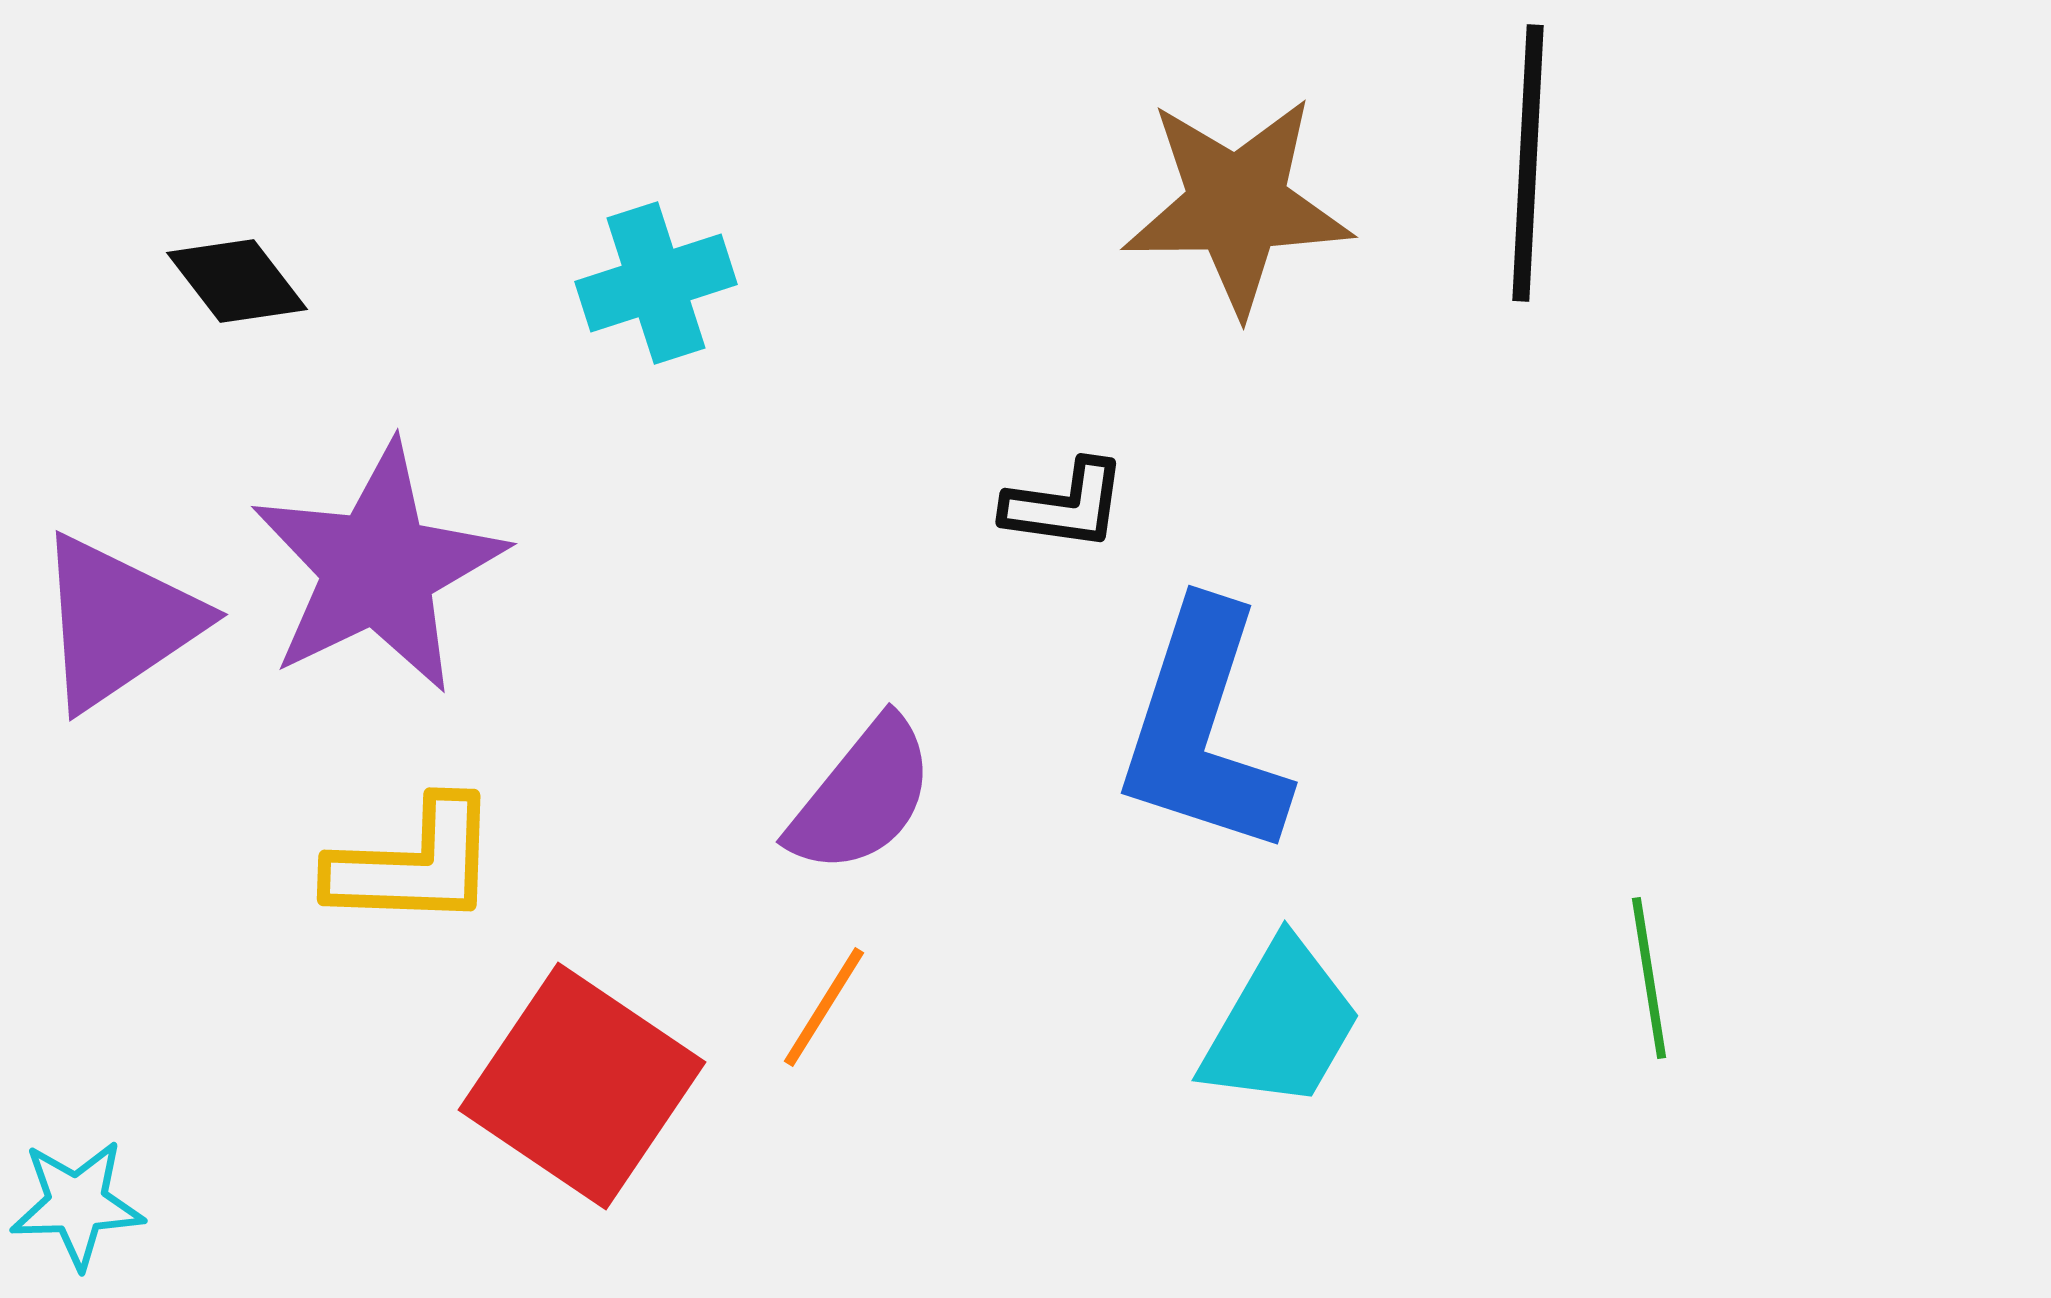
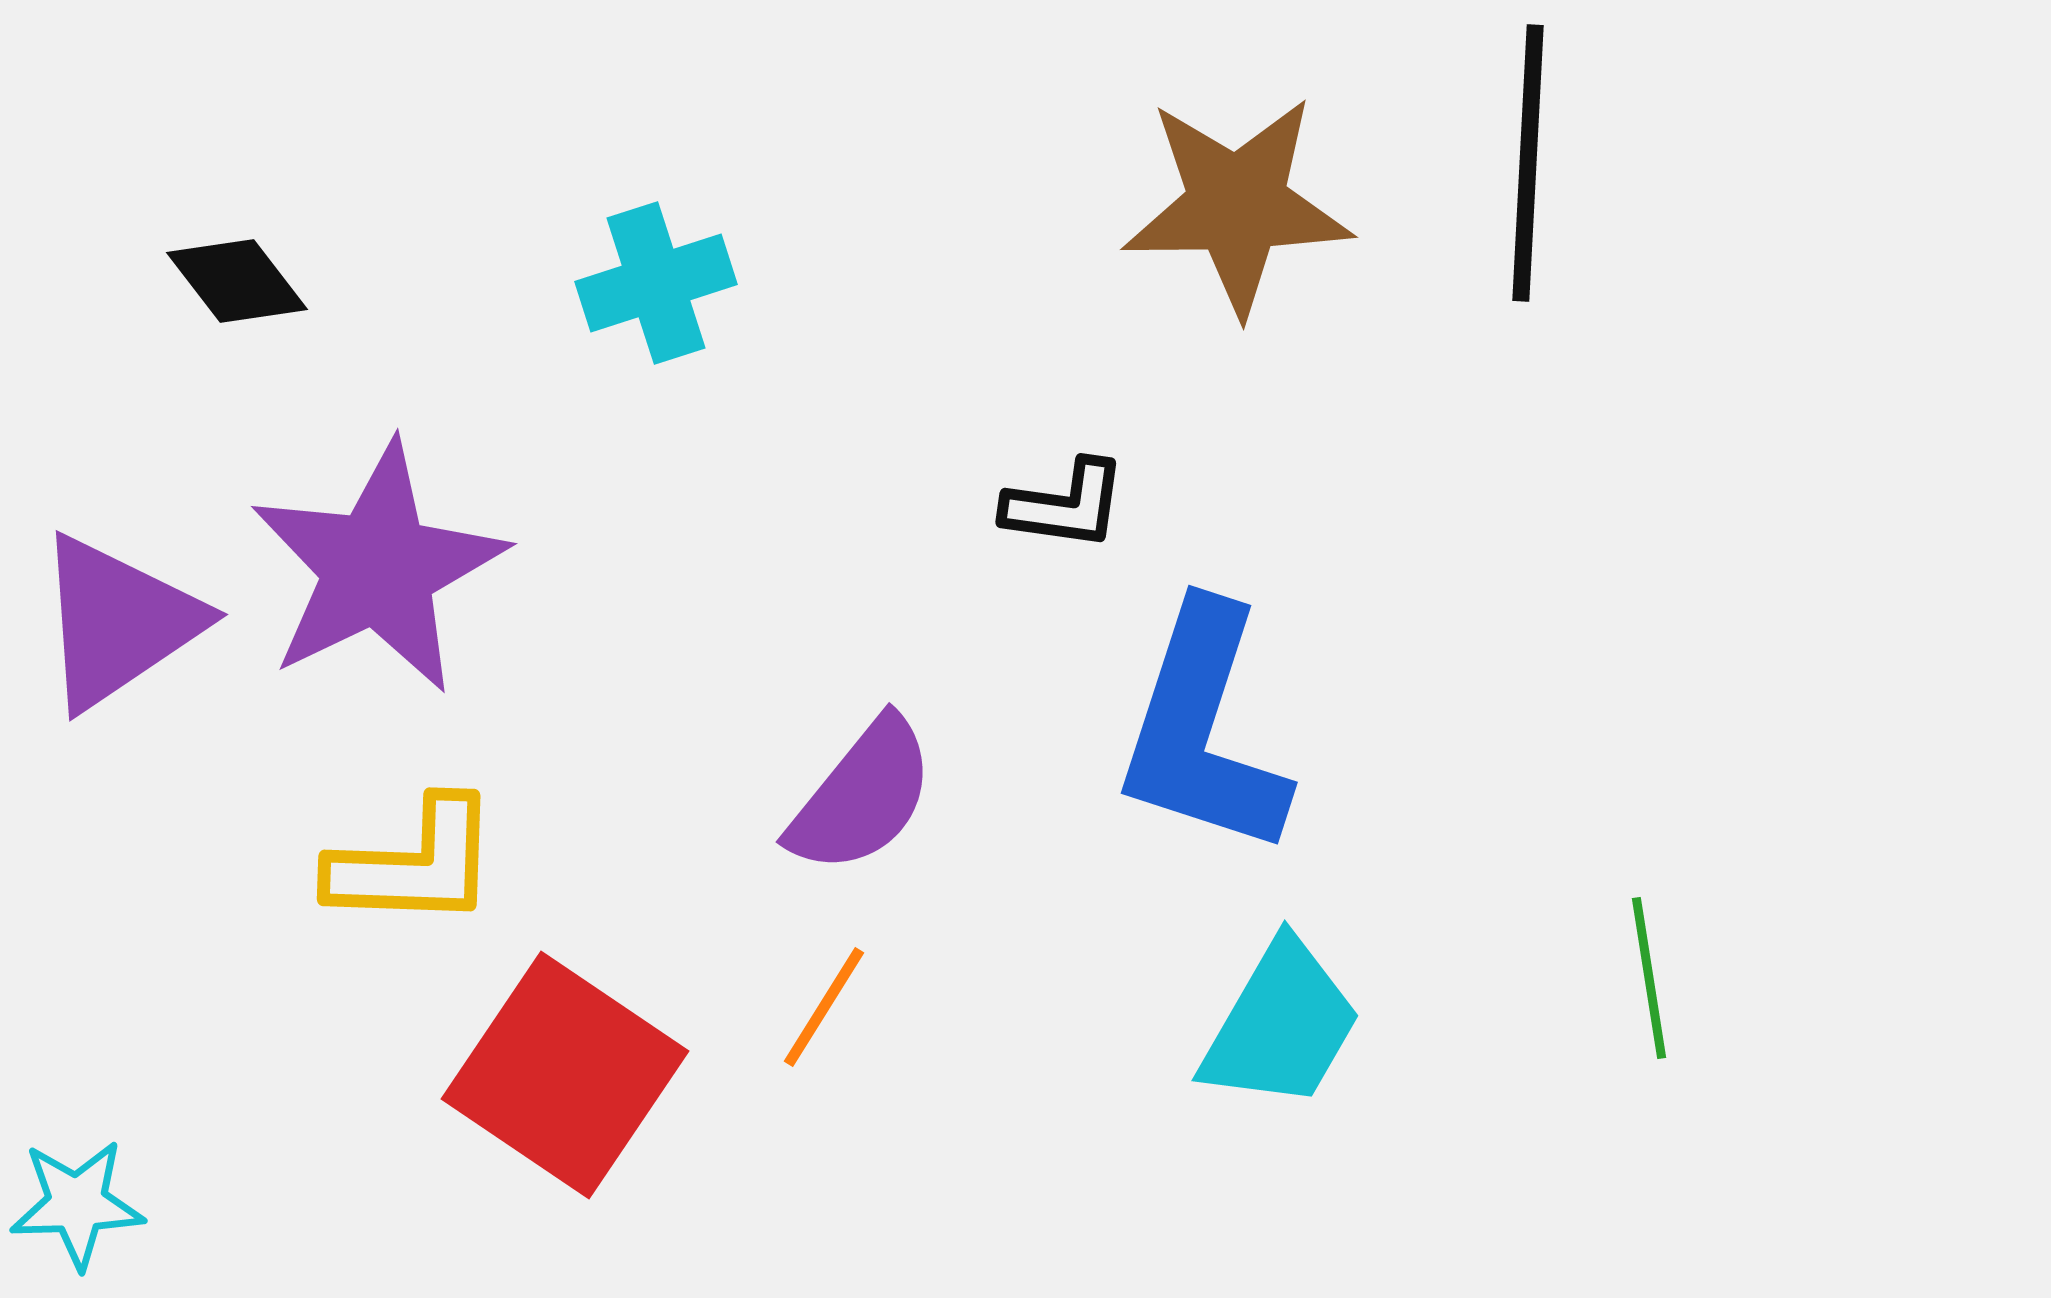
red square: moved 17 px left, 11 px up
